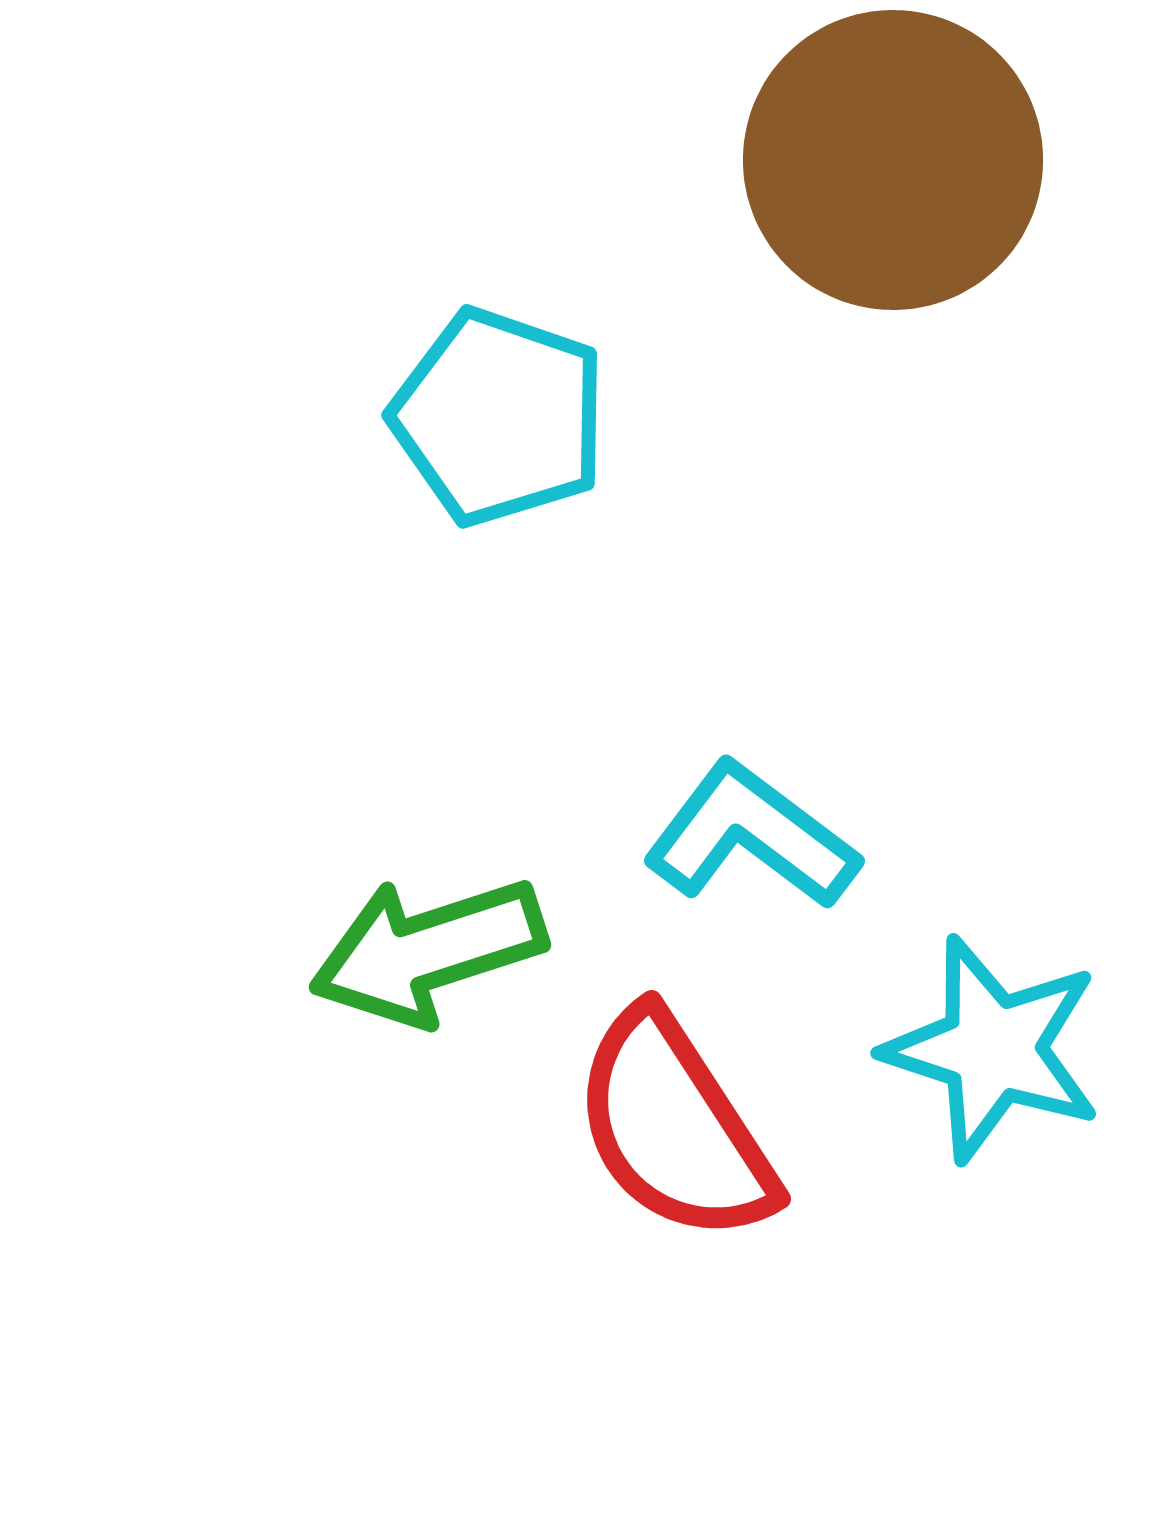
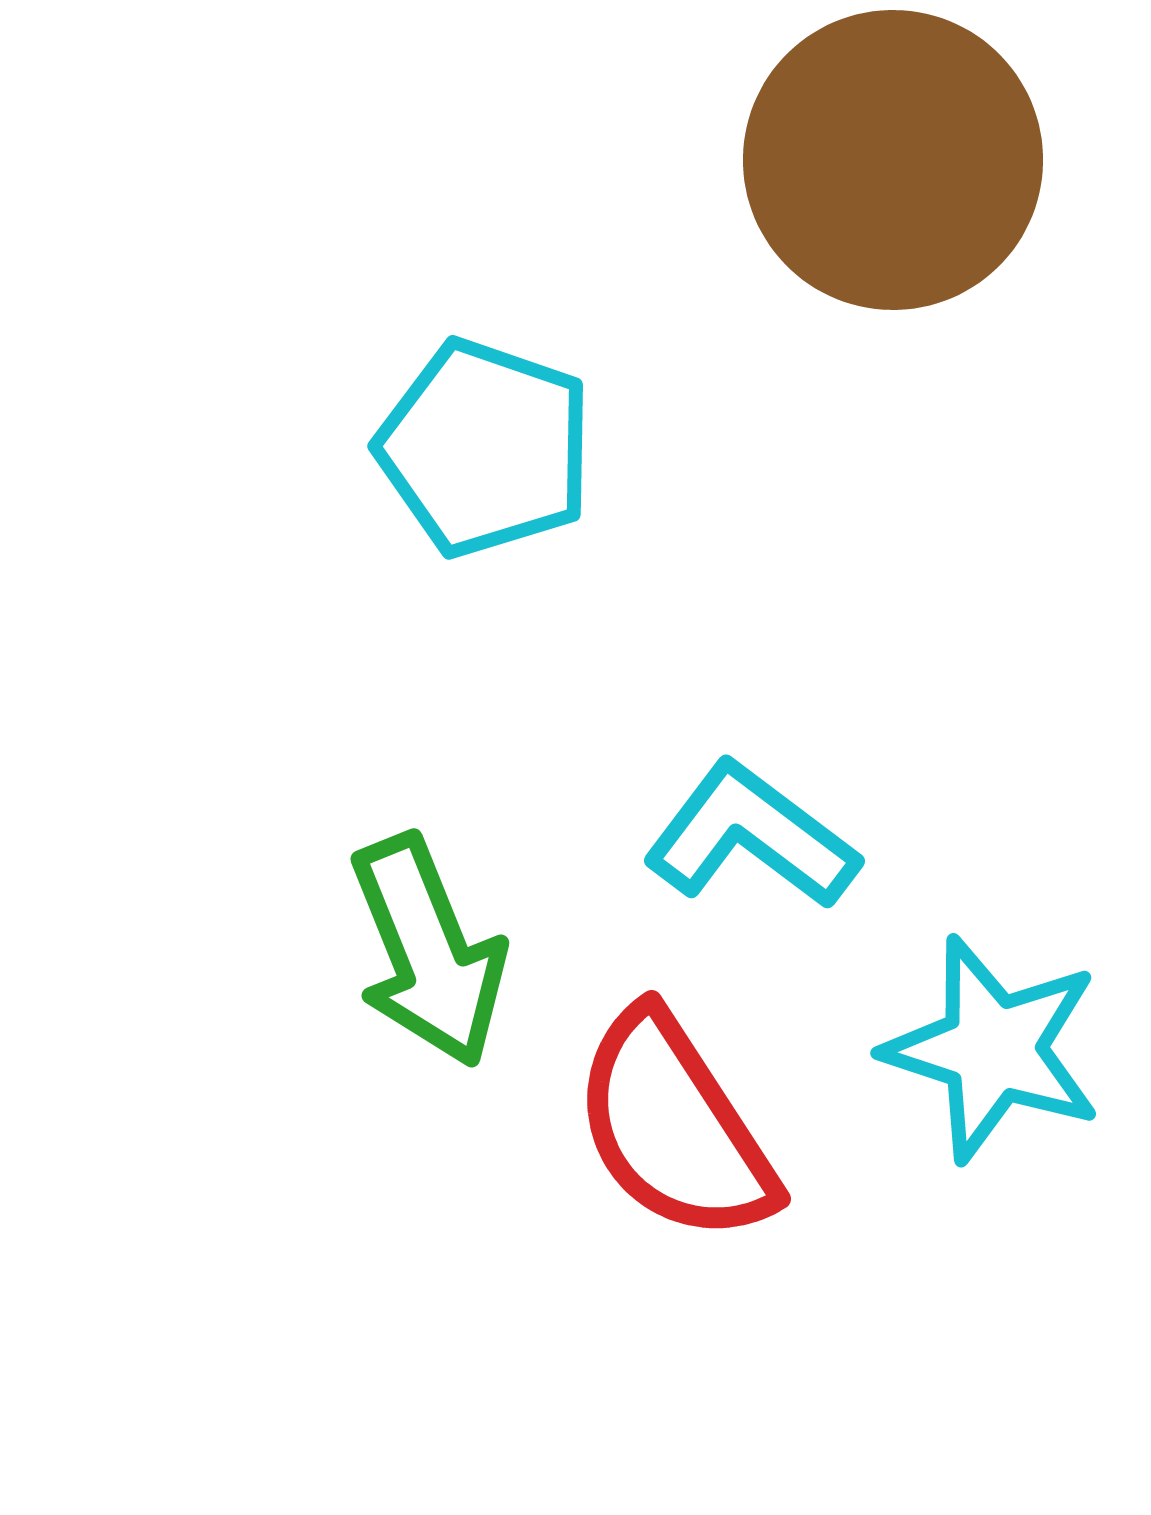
cyan pentagon: moved 14 px left, 31 px down
green arrow: rotated 94 degrees counterclockwise
